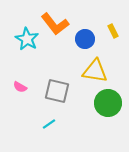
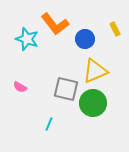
yellow rectangle: moved 2 px right, 2 px up
cyan star: rotated 10 degrees counterclockwise
yellow triangle: rotated 32 degrees counterclockwise
gray square: moved 9 px right, 2 px up
green circle: moved 15 px left
cyan line: rotated 32 degrees counterclockwise
